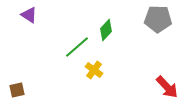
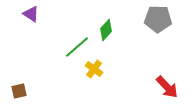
purple triangle: moved 2 px right, 1 px up
yellow cross: moved 1 px up
brown square: moved 2 px right, 1 px down
